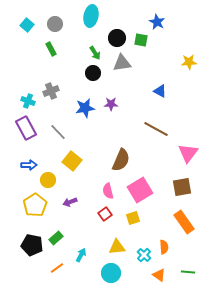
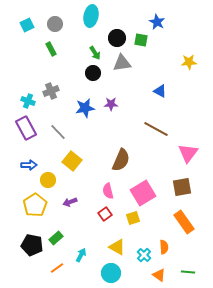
cyan square at (27, 25): rotated 24 degrees clockwise
pink square at (140, 190): moved 3 px right, 3 px down
yellow triangle at (117, 247): rotated 36 degrees clockwise
